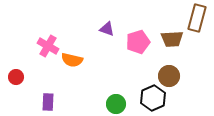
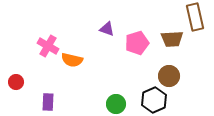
brown rectangle: moved 2 px left, 1 px up; rotated 28 degrees counterclockwise
pink pentagon: moved 1 px left, 1 px down
red circle: moved 5 px down
black hexagon: moved 1 px right, 2 px down
